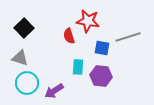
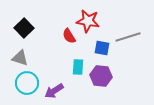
red semicircle: rotated 14 degrees counterclockwise
